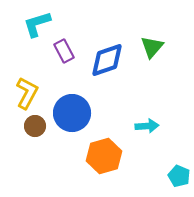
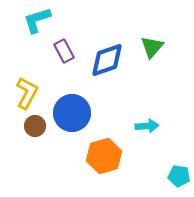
cyan L-shape: moved 4 px up
cyan pentagon: rotated 15 degrees counterclockwise
